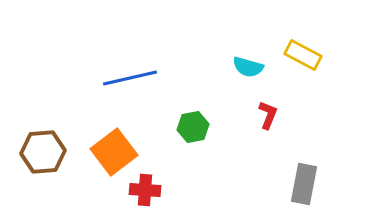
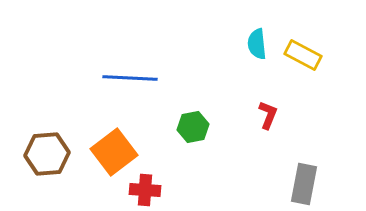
cyan semicircle: moved 9 px right, 23 px up; rotated 68 degrees clockwise
blue line: rotated 16 degrees clockwise
brown hexagon: moved 4 px right, 2 px down
